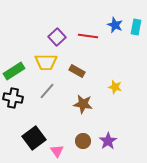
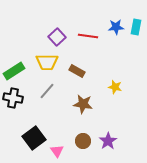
blue star: moved 1 px right, 2 px down; rotated 28 degrees counterclockwise
yellow trapezoid: moved 1 px right
